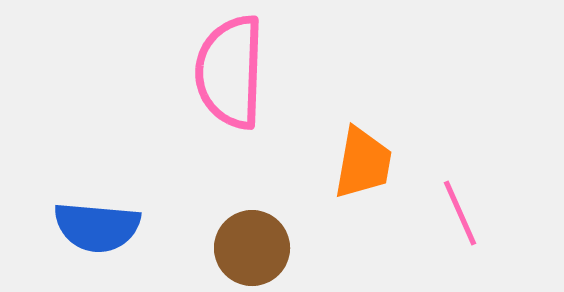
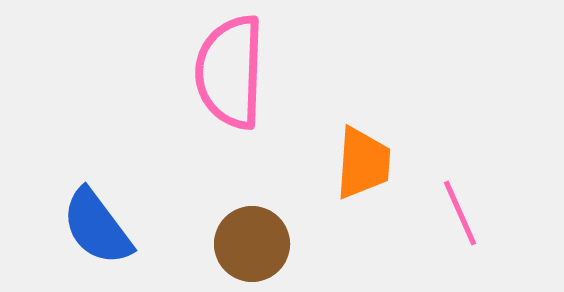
orange trapezoid: rotated 6 degrees counterclockwise
blue semicircle: rotated 48 degrees clockwise
brown circle: moved 4 px up
